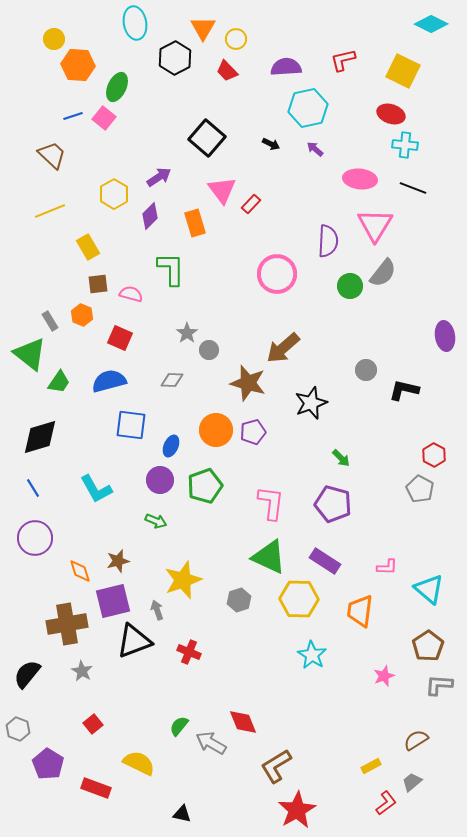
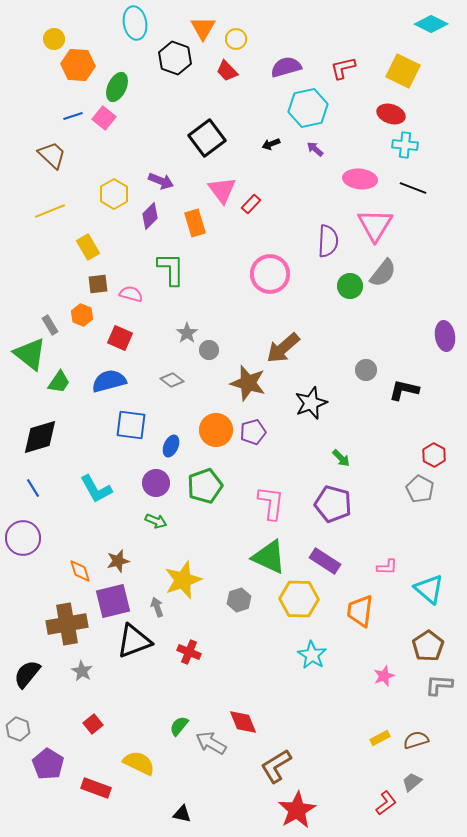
black hexagon at (175, 58): rotated 12 degrees counterclockwise
red L-shape at (343, 60): moved 8 px down
purple semicircle at (286, 67): rotated 12 degrees counterclockwise
black square at (207, 138): rotated 12 degrees clockwise
black arrow at (271, 144): rotated 132 degrees clockwise
purple arrow at (159, 177): moved 2 px right, 4 px down; rotated 55 degrees clockwise
pink circle at (277, 274): moved 7 px left
gray rectangle at (50, 321): moved 4 px down
gray diamond at (172, 380): rotated 35 degrees clockwise
purple circle at (160, 480): moved 4 px left, 3 px down
purple circle at (35, 538): moved 12 px left
gray arrow at (157, 610): moved 3 px up
brown semicircle at (416, 740): rotated 15 degrees clockwise
yellow rectangle at (371, 766): moved 9 px right, 28 px up
